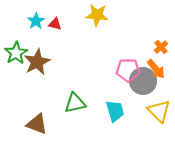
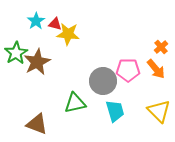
yellow star: moved 29 px left, 19 px down
gray circle: moved 40 px left
